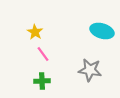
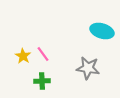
yellow star: moved 12 px left, 24 px down
gray star: moved 2 px left, 2 px up
